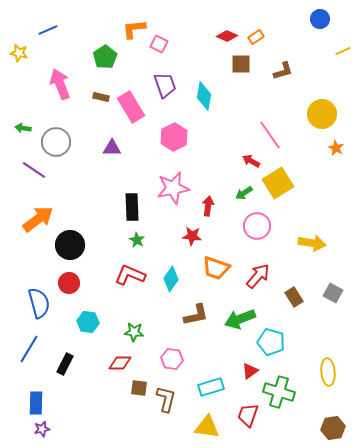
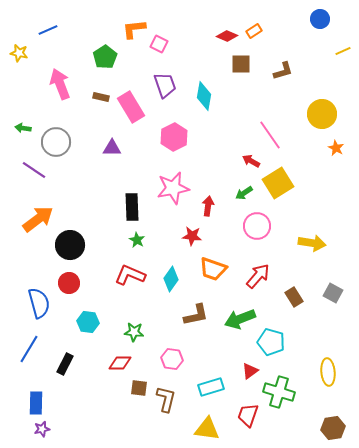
orange rectangle at (256, 37): moved 2 px left, 6 px up
orange trapezoid at (216, 268): moved 3 px left, 1 px down
yellow triangle at (207, 427): moved 2 px down
